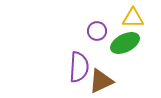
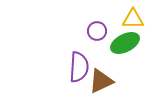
yellow triangle: moved 1 px down
